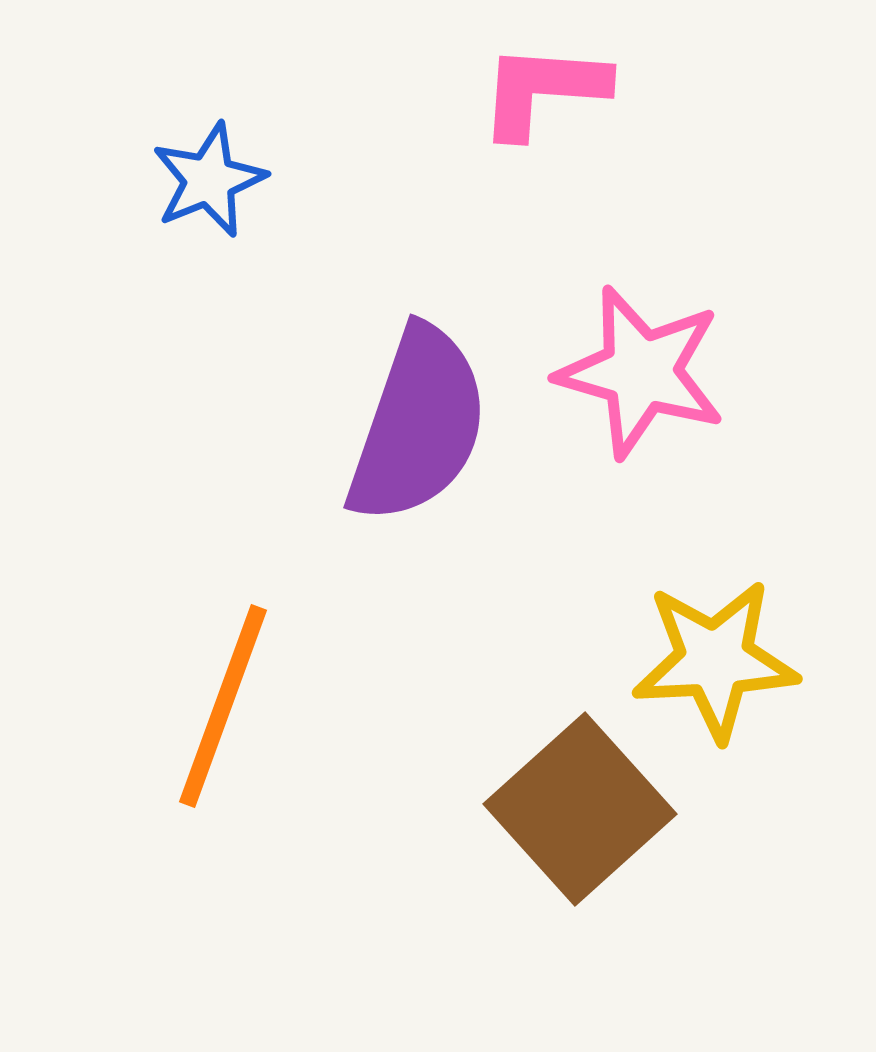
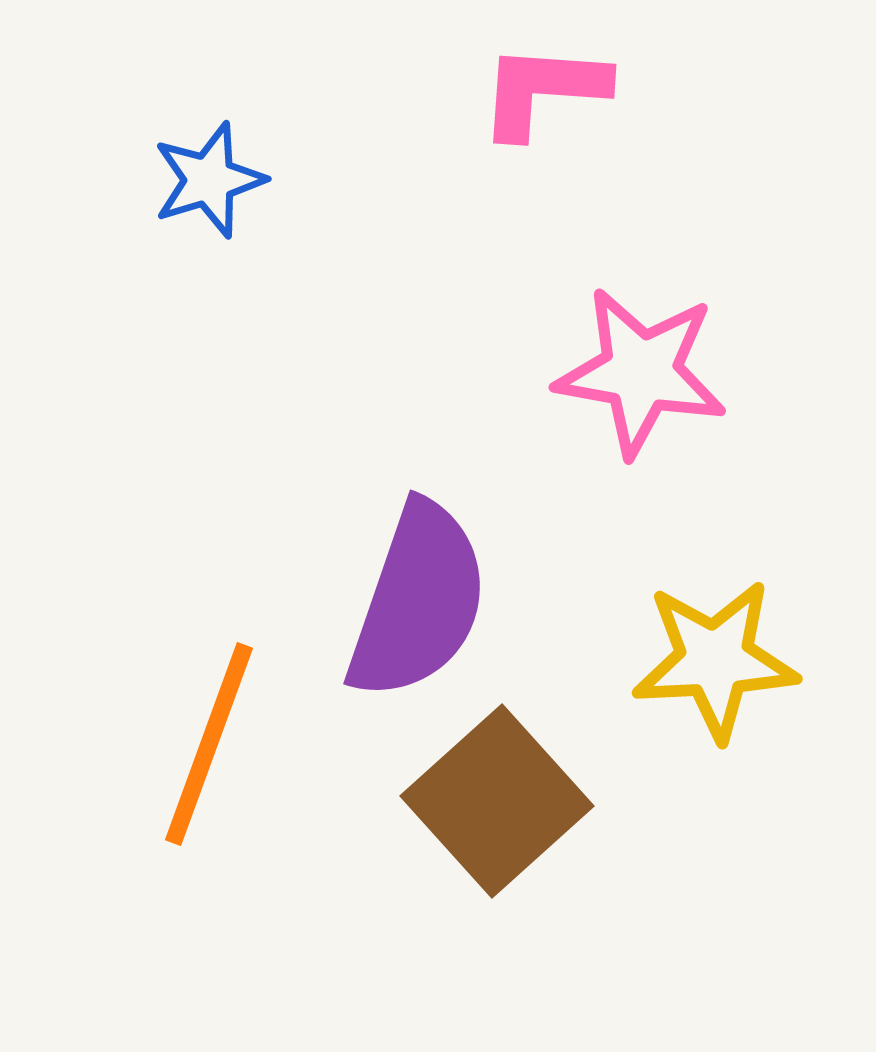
blue star: rotated 5 degrees clockwise
pink star: rotated 6 degrees counterclockwise
purple semicircle: moved 176 px down
orange line: moved 14 px left, 38 px down
brown square: moved 83 px left, 8 px up
